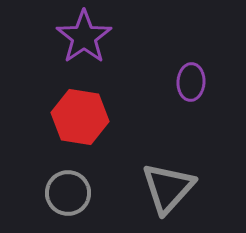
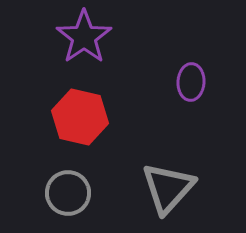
red hexagon: rotated 4 degrees clockwise
